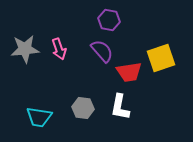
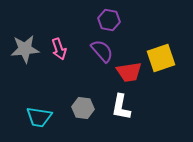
white L-shape: moved 1 px right
